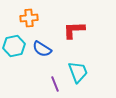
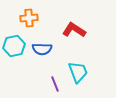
red L-shape: rotated 35 degrees clockwise
blue semicircle: rotated 30 degrees counterclockwise
